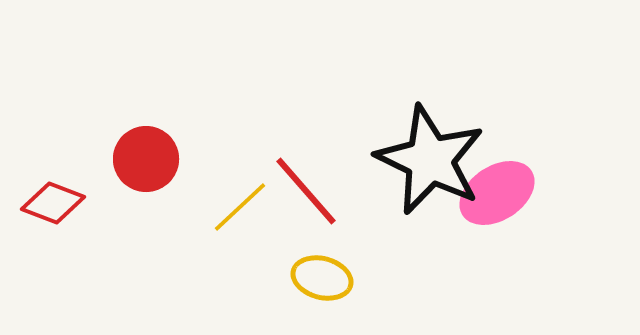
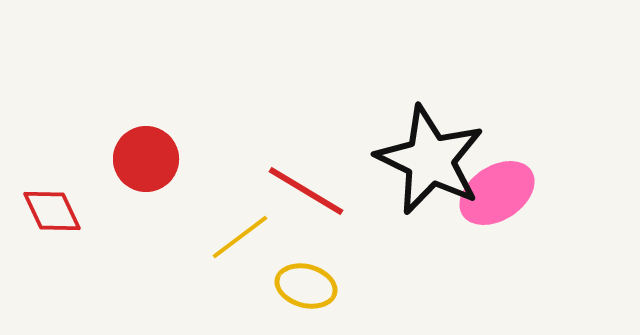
red line: rotated 18 degrees counterclockwise
red diamond: moved 1 px left, 8 px down; rotated 44 degrees clockwise
yellow line: moved 30 px down; rotated 6 degrees clockwise
yellow ellipse: moved 16 px left, 8 px down
